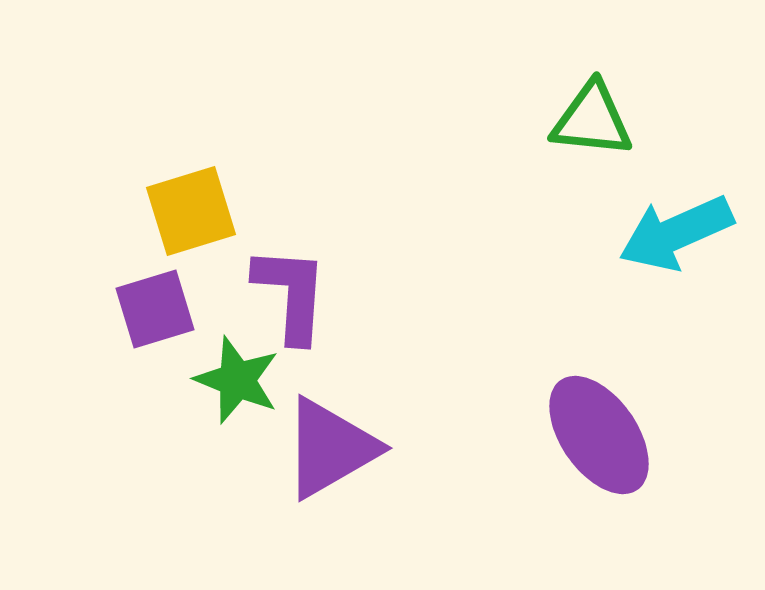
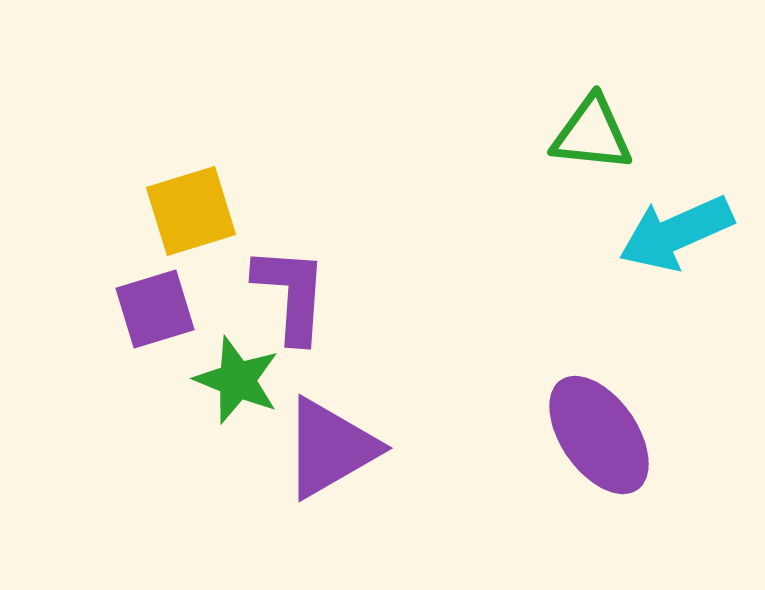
green triangle: moved 14 px down
